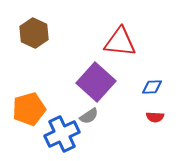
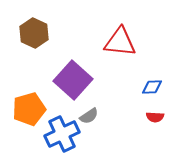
purple square: moved 23 px left, 2 px up
